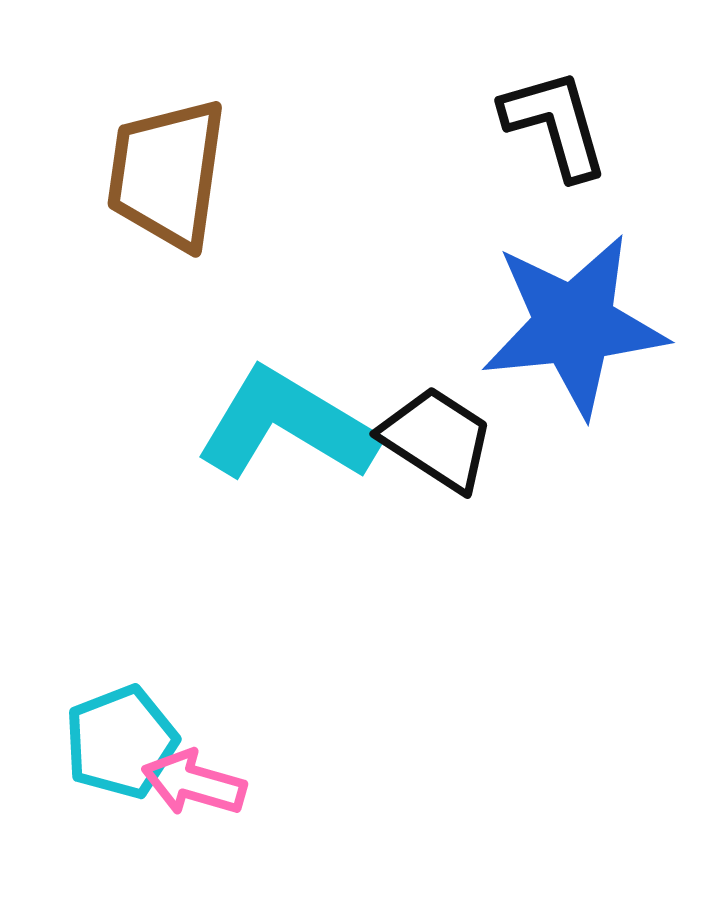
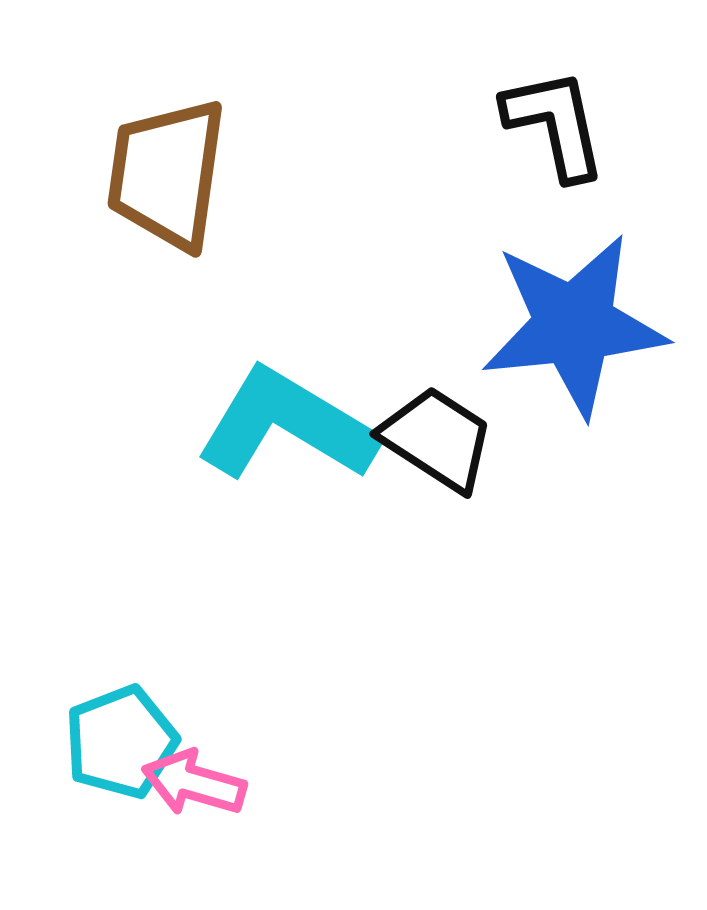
black L-shape: rotated 4 degrees clockwise
